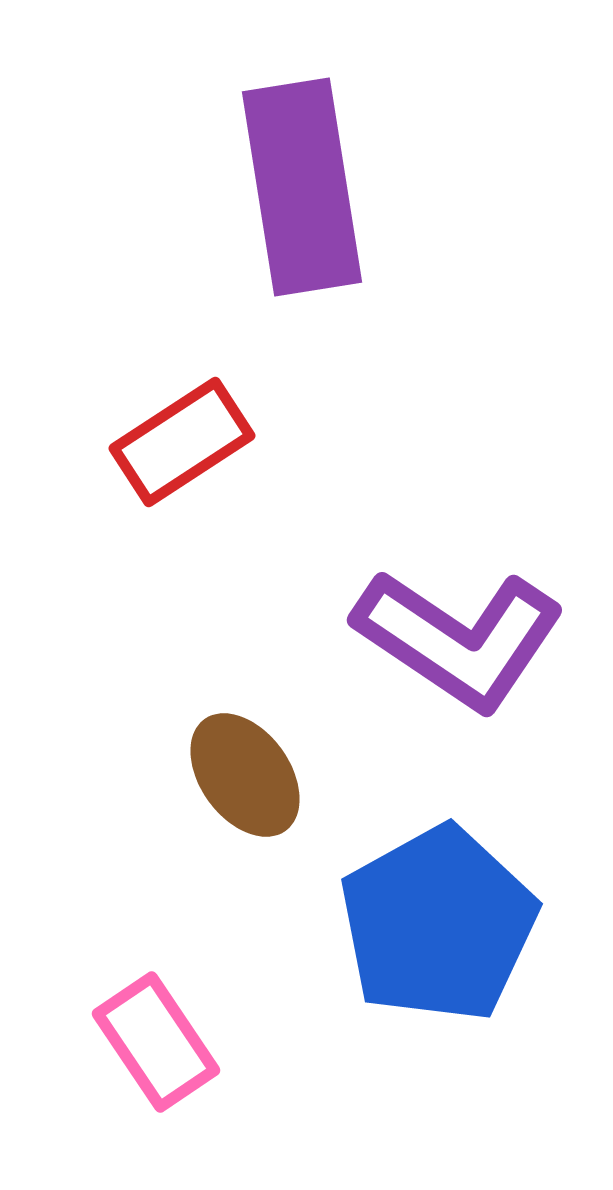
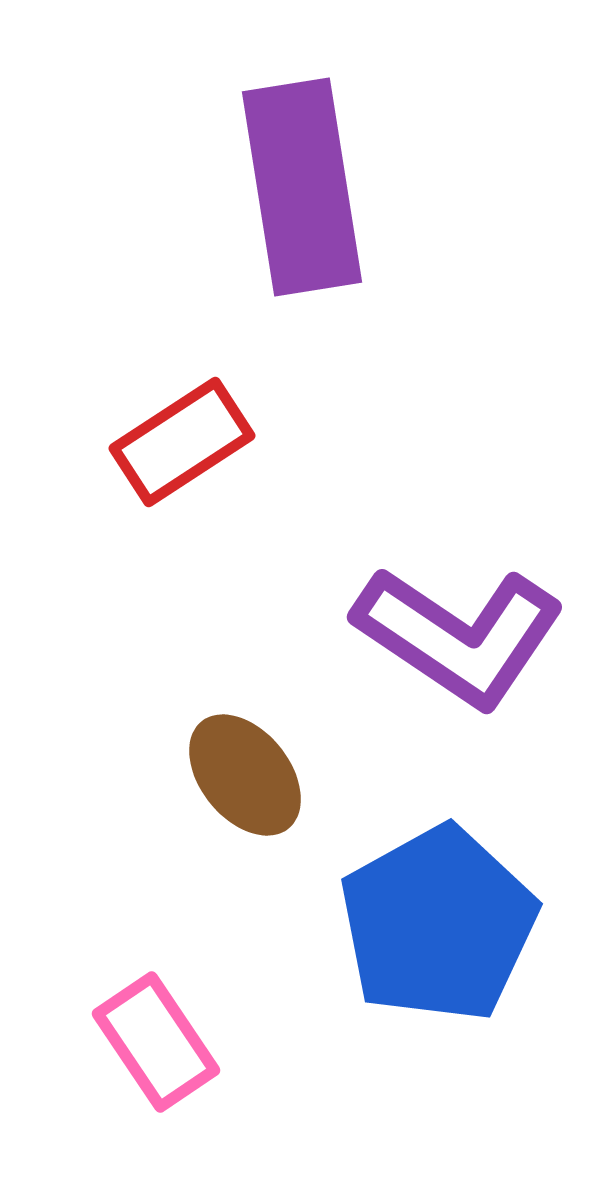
purple L-shape: moved 3 px up
brown ellipse: rotated 3 degrees counterclockwise
